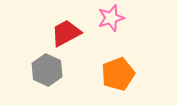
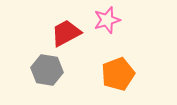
pink star: moved 4 px left, 2 px down
gray hexagon: rotated 16 degrees counterclockwise
